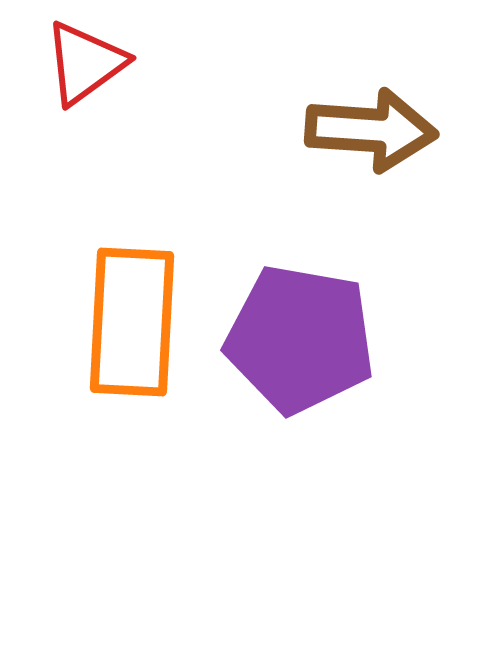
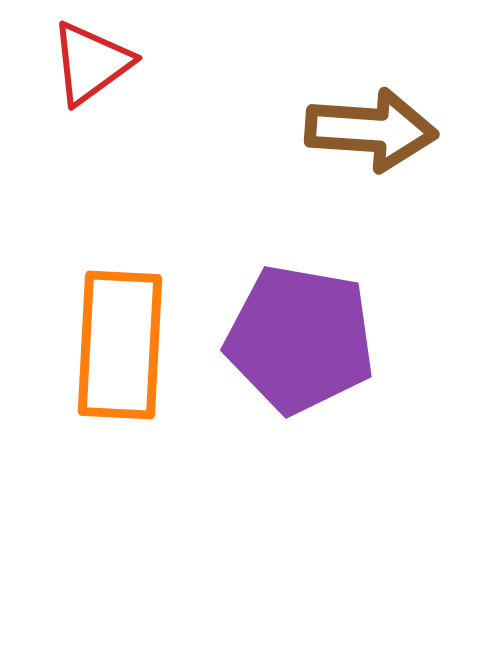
red triangle: moved 6 px right
orange rectangle: moved 12 px left, 23 px down
